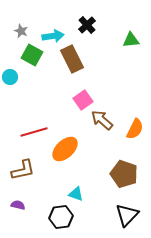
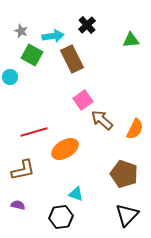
orange ellipse: rotated 12 degrees clockwise
